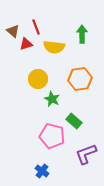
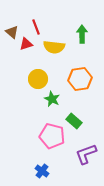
brown triangle: moved 1 px left, 1 px down
